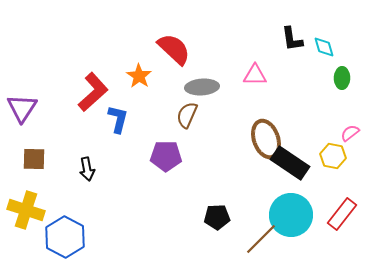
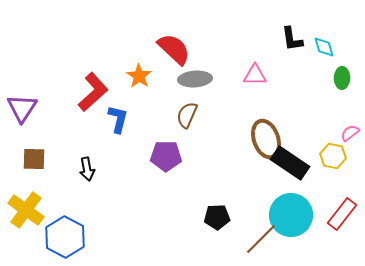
gray ellipse: moved 7 px left, 8 px up
yellow cross: rotated 18 degrees clockwise
